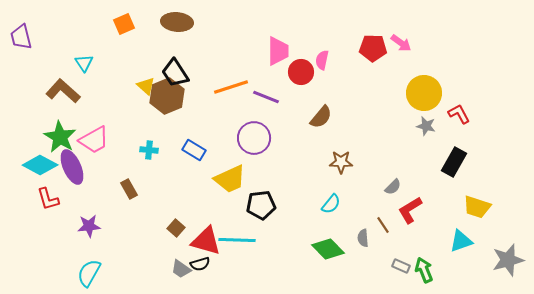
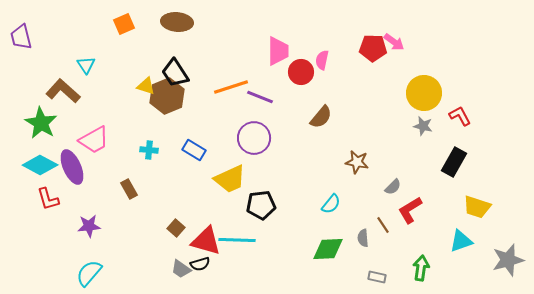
pink arrow at (401, 43): moved 7 px left, 1 px up
cyan triangle at (84, 63): moved 2 px right, 2 px down
yellow triangle at (146, 86): rotated 24 degrees counterclockwise
purple line at (266, 97): moved 6 px left
red L-shape at (459, 114): moved 1 px right, 2 px down
gray star at (426, 126): moved 3 px left
green star at (60, 137): moved 19 px left, 14 px up
brown star at (341, 162): moved 16 px right; rotated 10 degrees clockwise
green diamond at (328, 249): rotated 48 degrees counterclockwise
gray rectangle at (401, 266): moved 24 px left, 11 px down; rotated 12 degrees counterclockwise
green arrow at (424, 270): moved 3 px left, 2 px up; rotated 30 degrees clockwise
cyan semicircle at (89, 273): rotated 12 degrees clockwise
